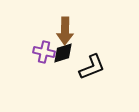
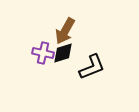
brown arrow: rotated 28 degrees clockwise
purple cross: moved 1 px left, 1 px down
